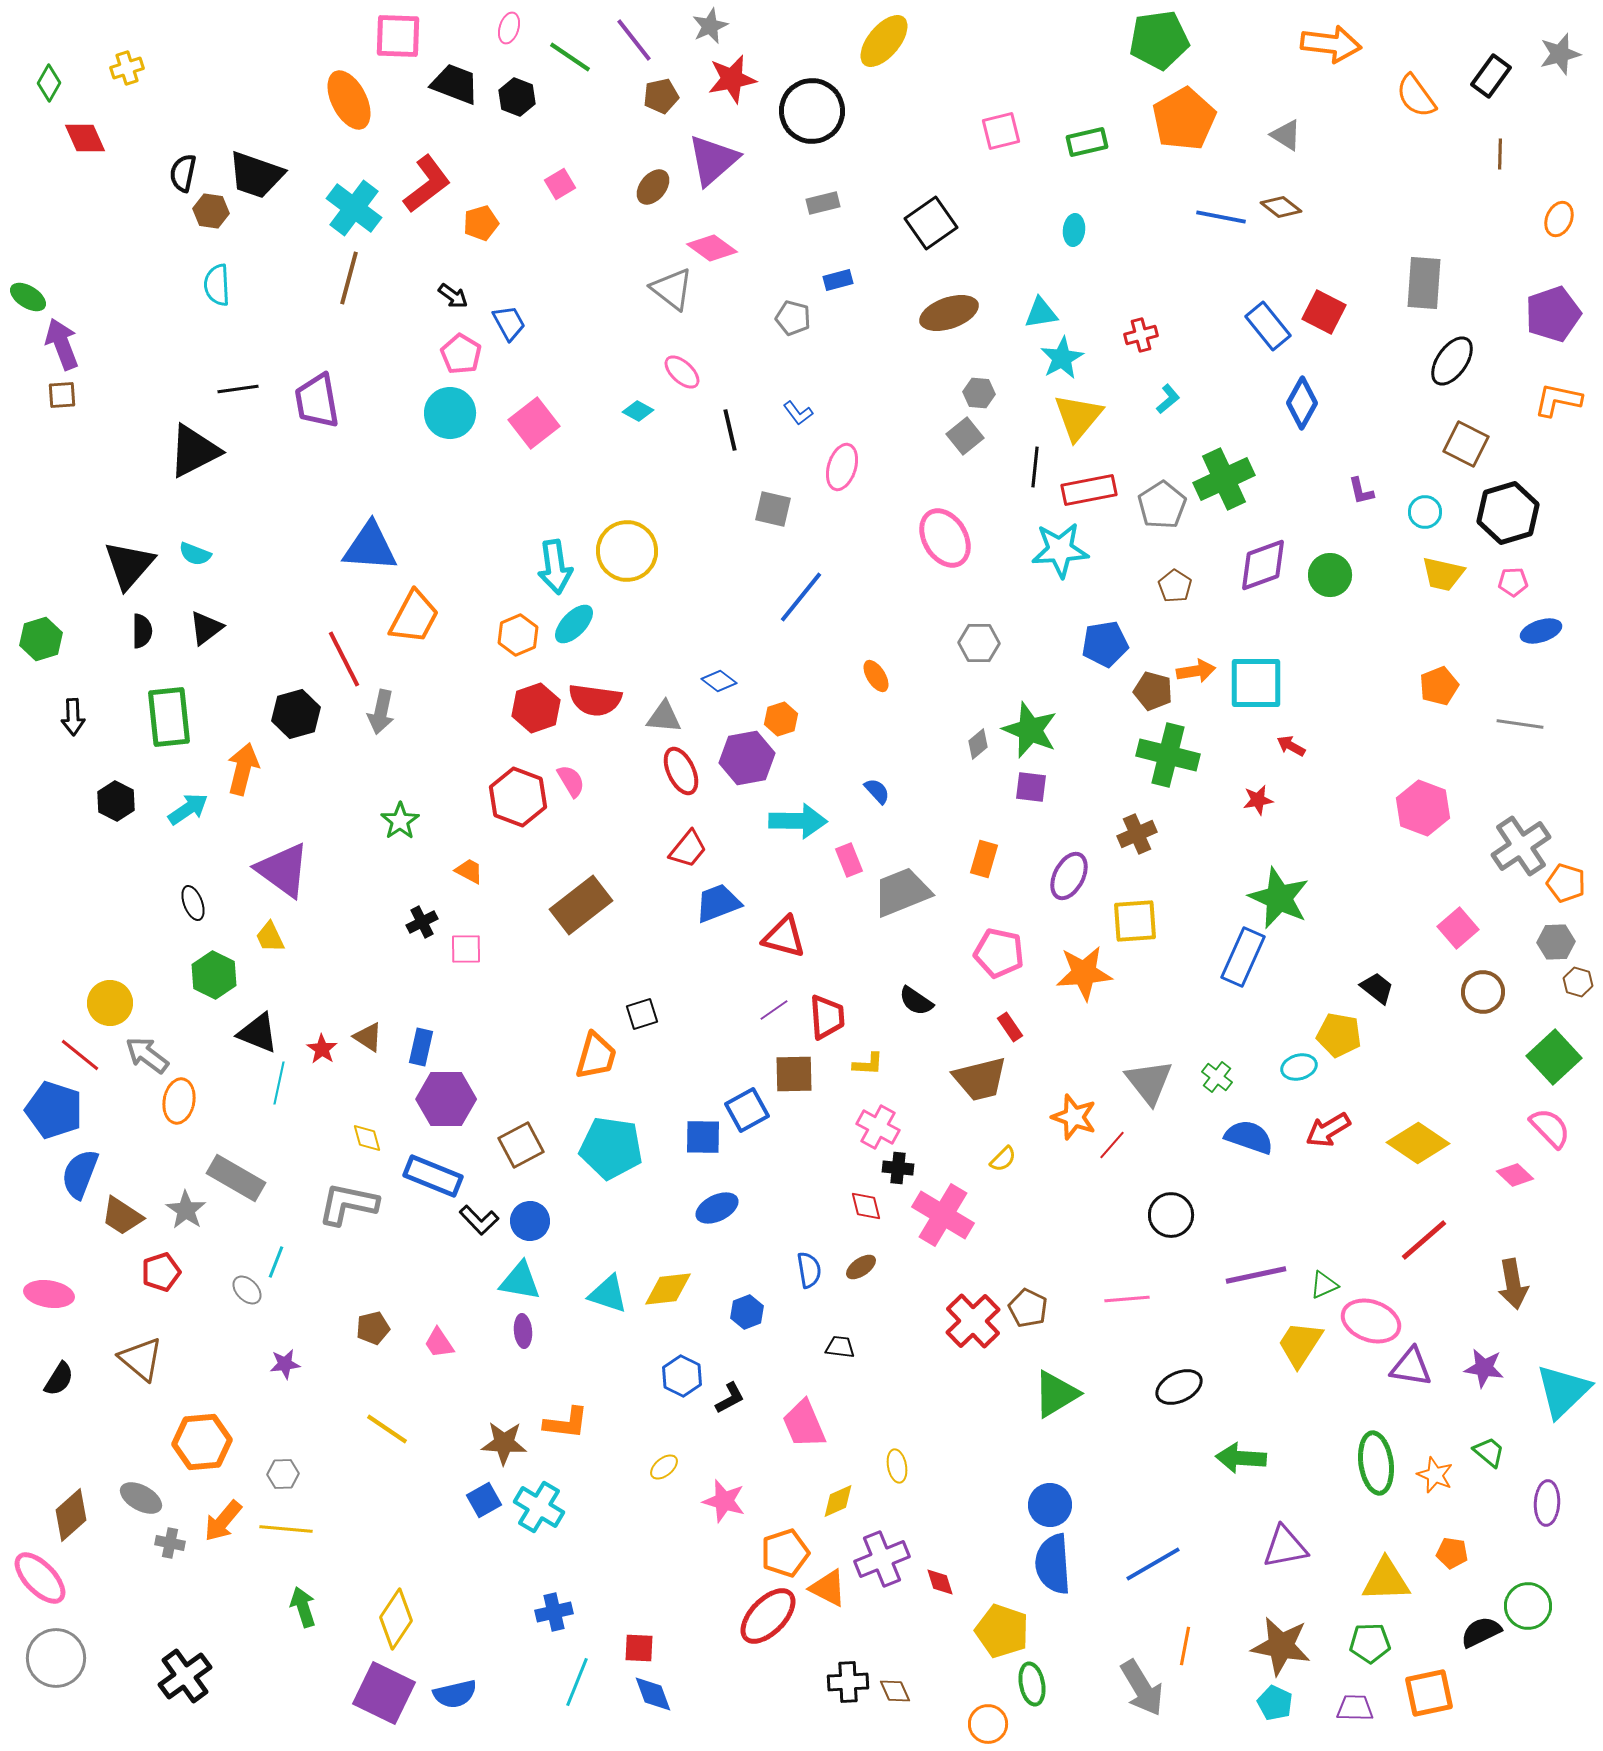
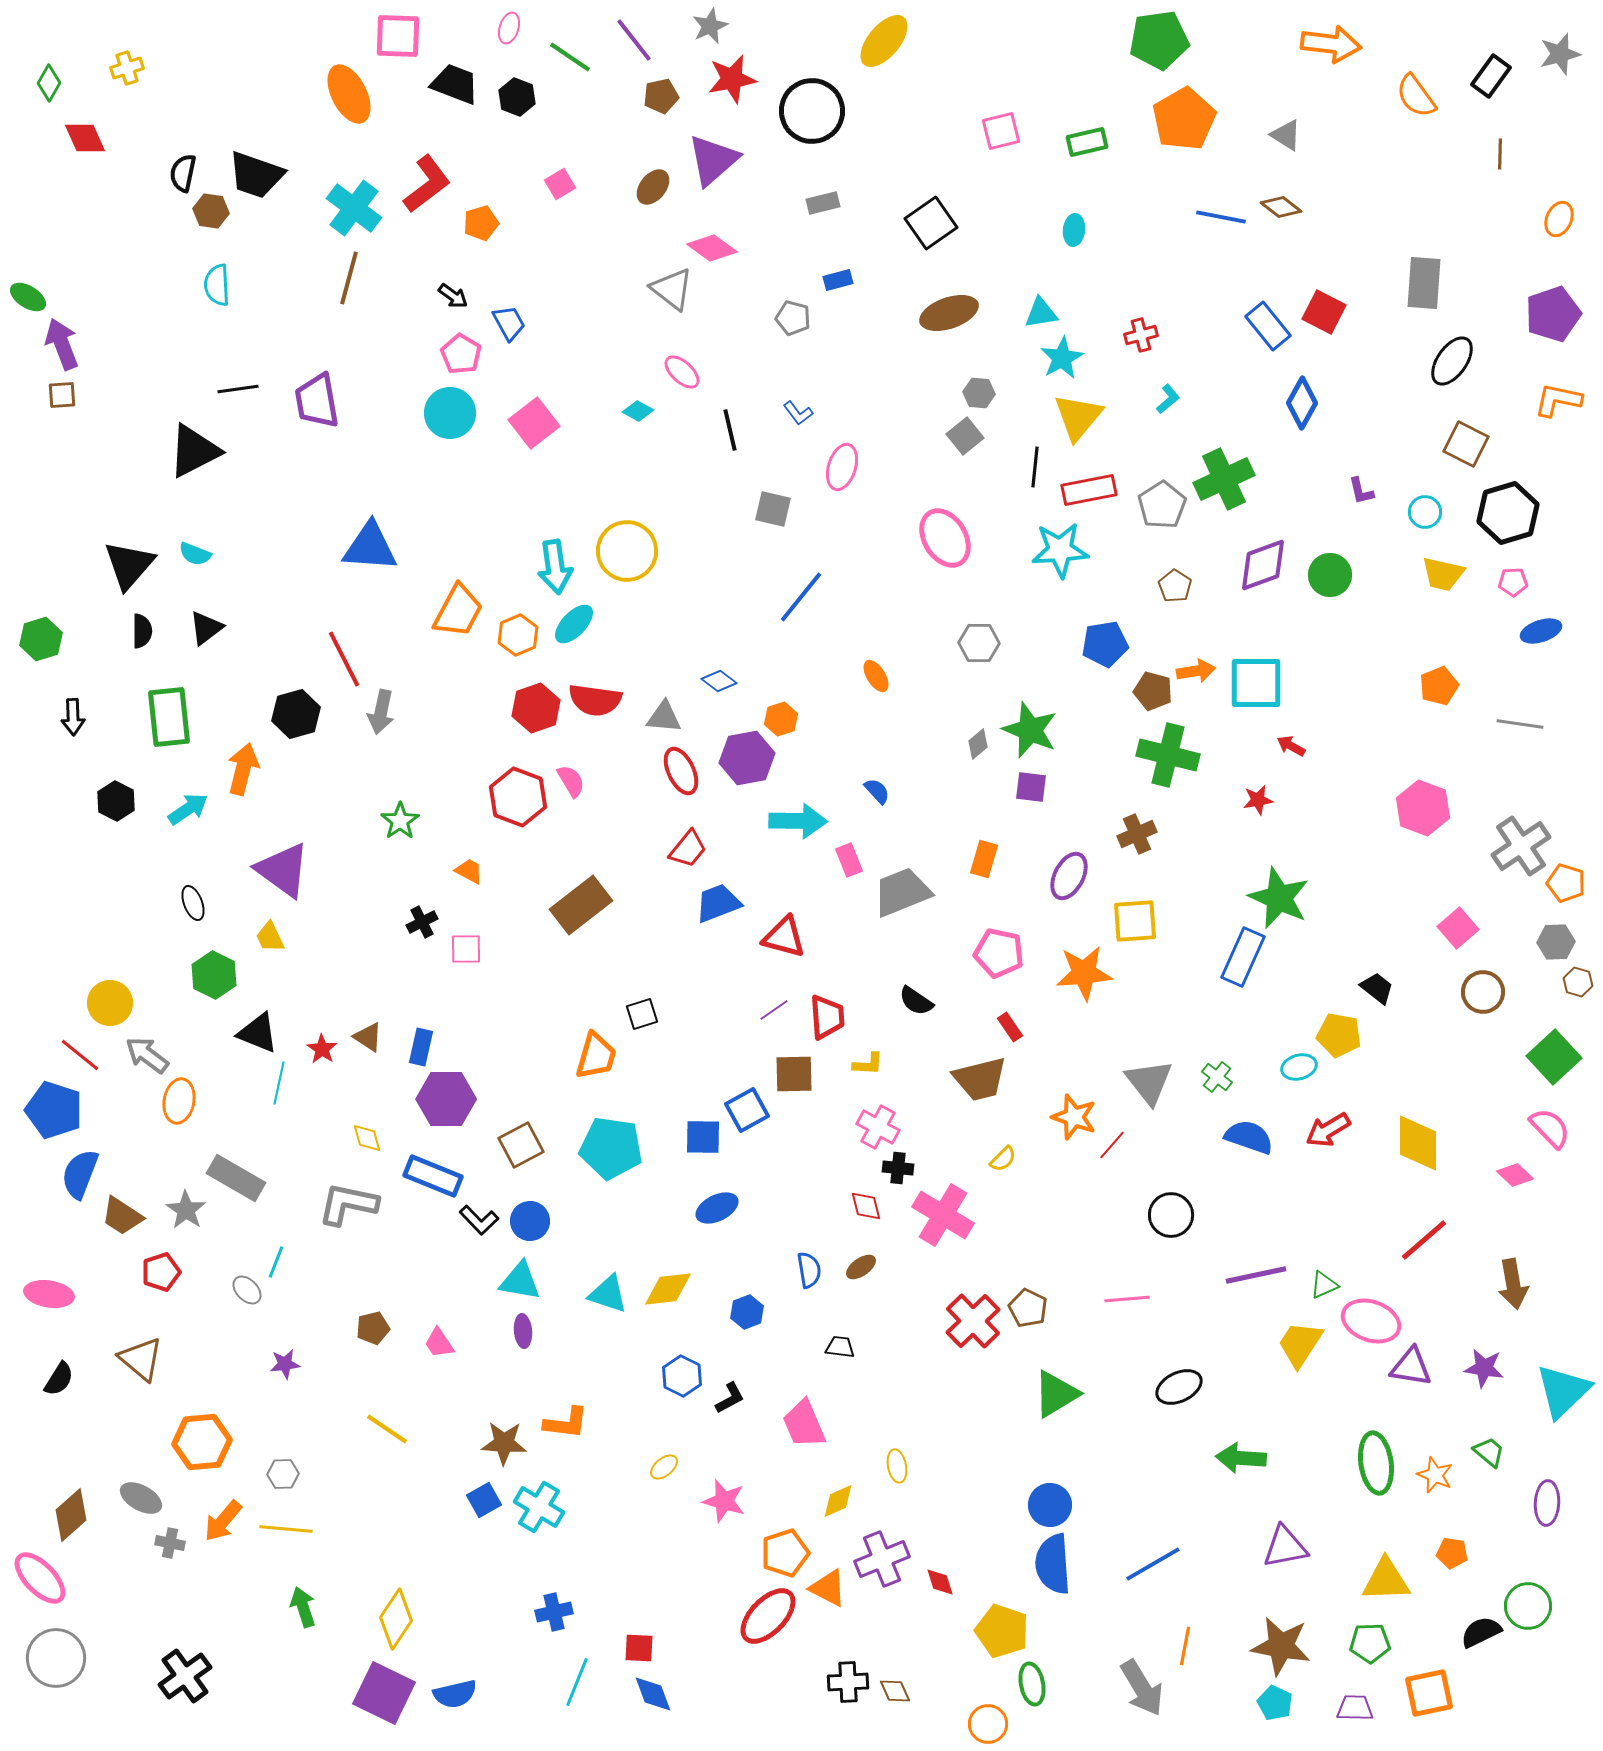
orange ellipse at (349, 100): moved 6 px up
orange trapezoid at (414, 617): moved 44 px right, 6 px up
yellow diamond at (1418, 1143): rotated 56 degrees clockwise
